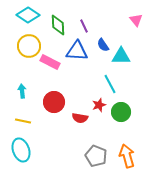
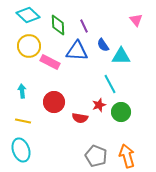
cyan diamond: rotated 10 degrees clockwise
